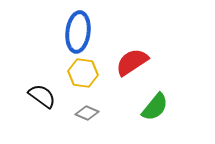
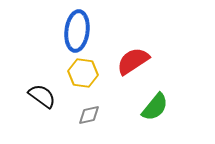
blue ellipse: moved 1 px left, 1 px up
red semicircle: moved 1 px right, 1 px up
gray diamond: moved 2 px right, 2 px down; rotated 35 degrees counterclockwise
